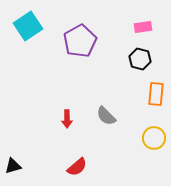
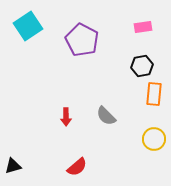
purple pentagon: moved 2 px right, 1 px up; rotated 16 degrees counterclockwise
black hexagon: moved 2 px right, 7 px down; rotated 25 degrees counterclockwise
orange rectangle: moved 2 px left
red arrow: moved 1 px left, 2 px up
yellow circle: moved 1 px down
